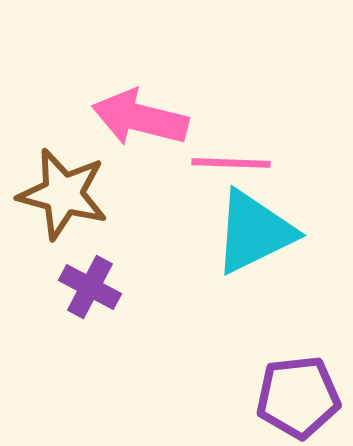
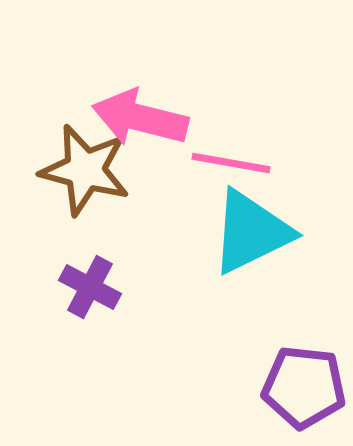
pink line: rotated 8 degrees clockwise
brown star: moved 22 px right, 24 px up
cyan triangle: moved 3 px left
purple pentagon: moved 6 px right, 10 px up; rotated 12 degrees clockwise
